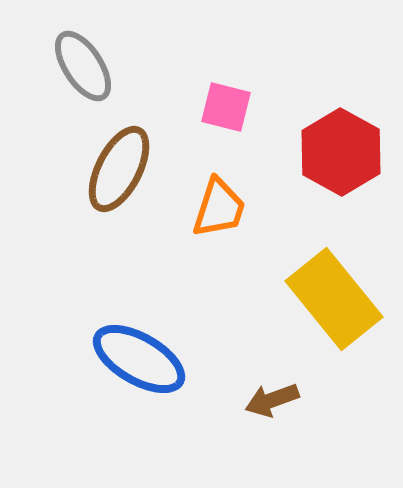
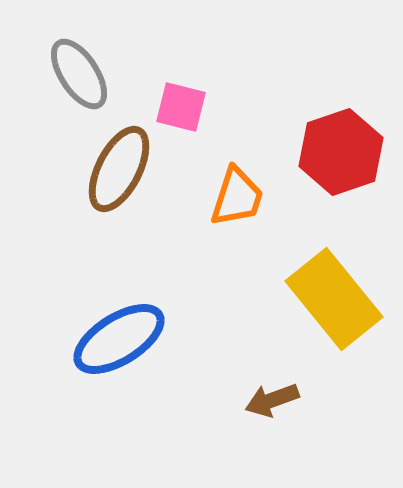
gray ellipse: moved 4 px left, 8 px down
pink square: moved 45 px left
red hexagon: rotated 12 degrees clockwise
orange trapezoid: moved 18 px right, 11 px up
blue ellipse: moved 20 px left, 20 px up; rotated 62 degrees counterclockwise
